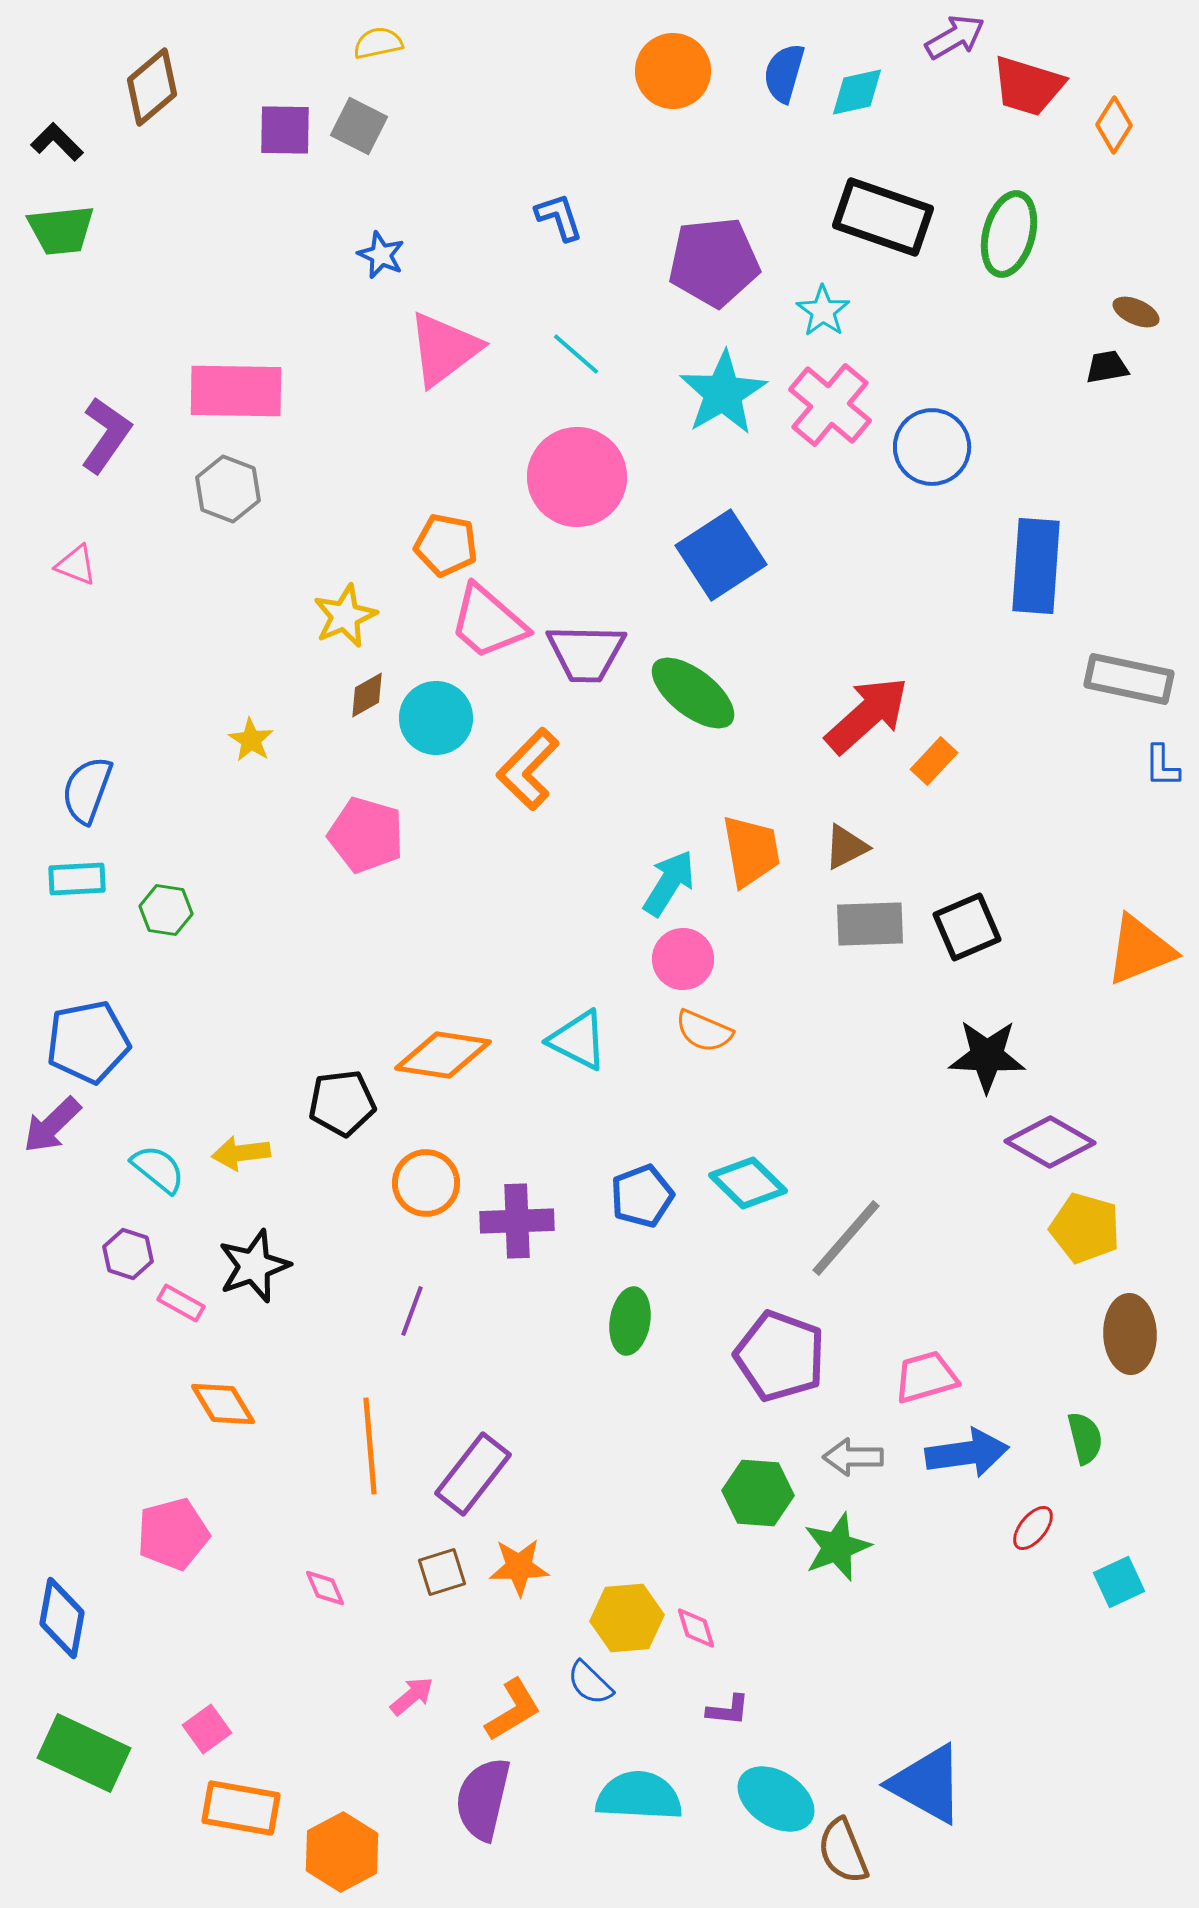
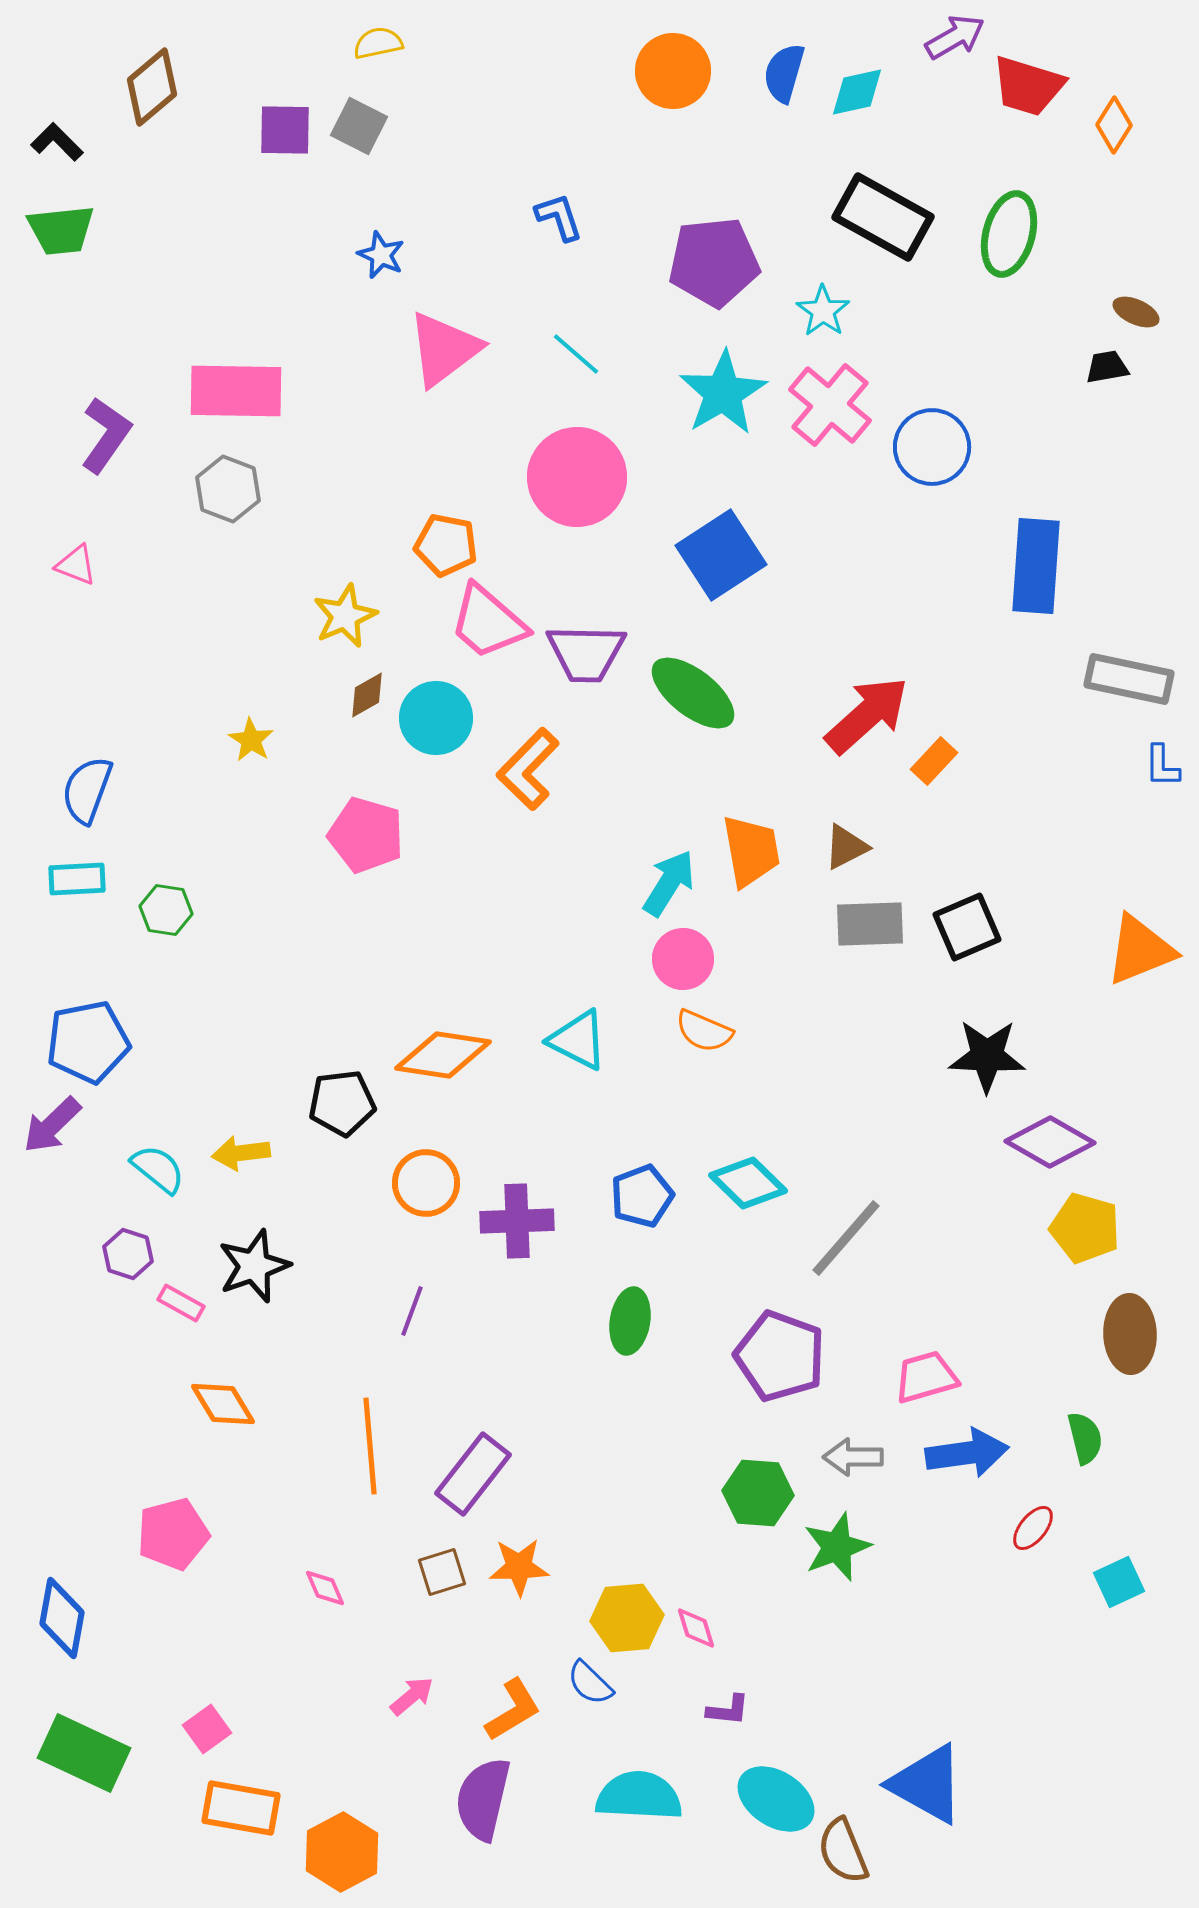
black rectangle at (883, 217): rotated 10 degrees clockwise
